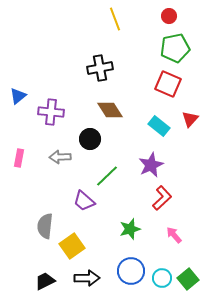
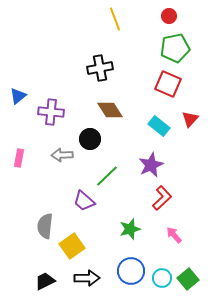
gray arrow: moved 2 px right, 2 px up
